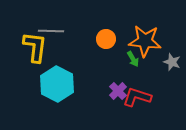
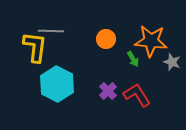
orange star: moved 6 px right
purple cross: moved 10 px left
red L-shape: moved 2 px up; rotated 40 degrees clockwise
